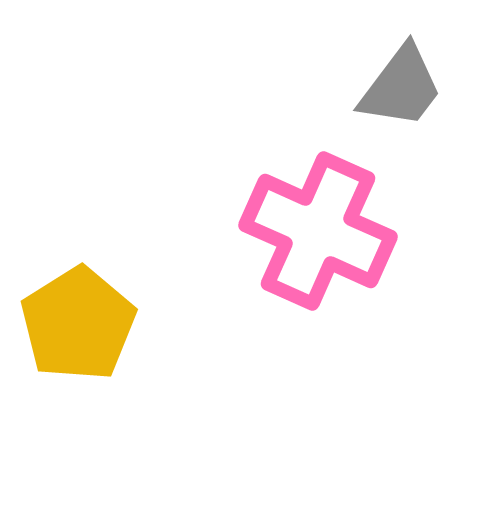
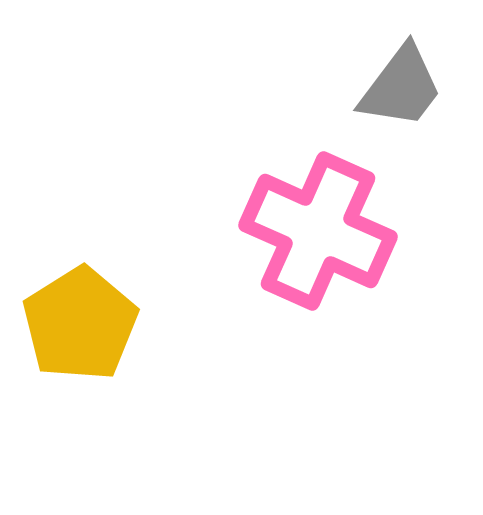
yellow pentagon: moved 2 px right
